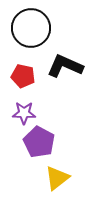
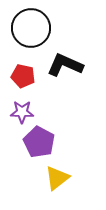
black L-shape: moved 1 px up
purple star: moved 2 px left, 1 px up
